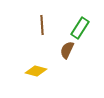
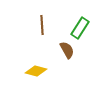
brown semicircle: rotated 126 degrees clockwise
